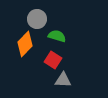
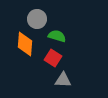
orange diamond: rotated 40 degrees counterclockwise
red square: moved 2 px up
